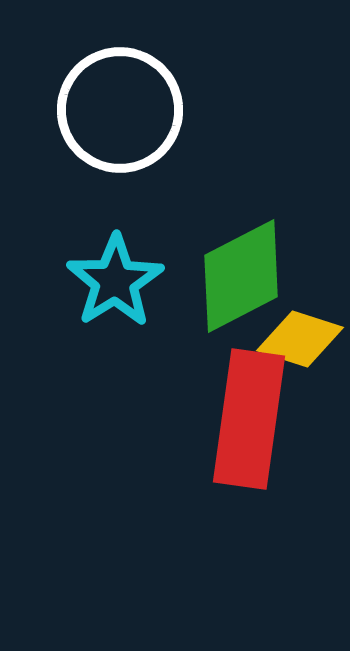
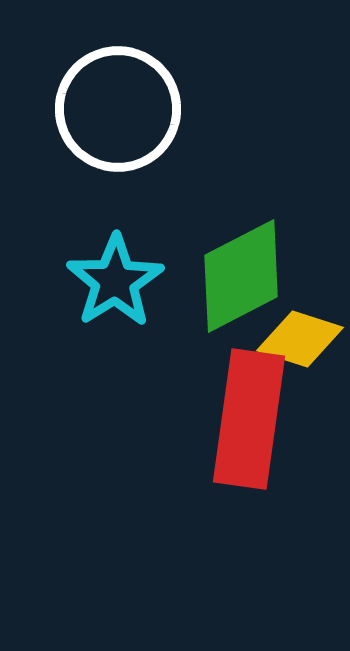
white circle: moved 2 px left, 1 px up
